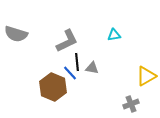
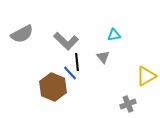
gray semicircle: moved 6 px right; rotated 45 degrees counterclockwise
gray L-shape: moved 1 px left; rotated 70 degrees clockwise
gray triangle: moved 11 px right, 11 px up; rotated 40 degrees clockwise
gray cross: moved 3 px left
